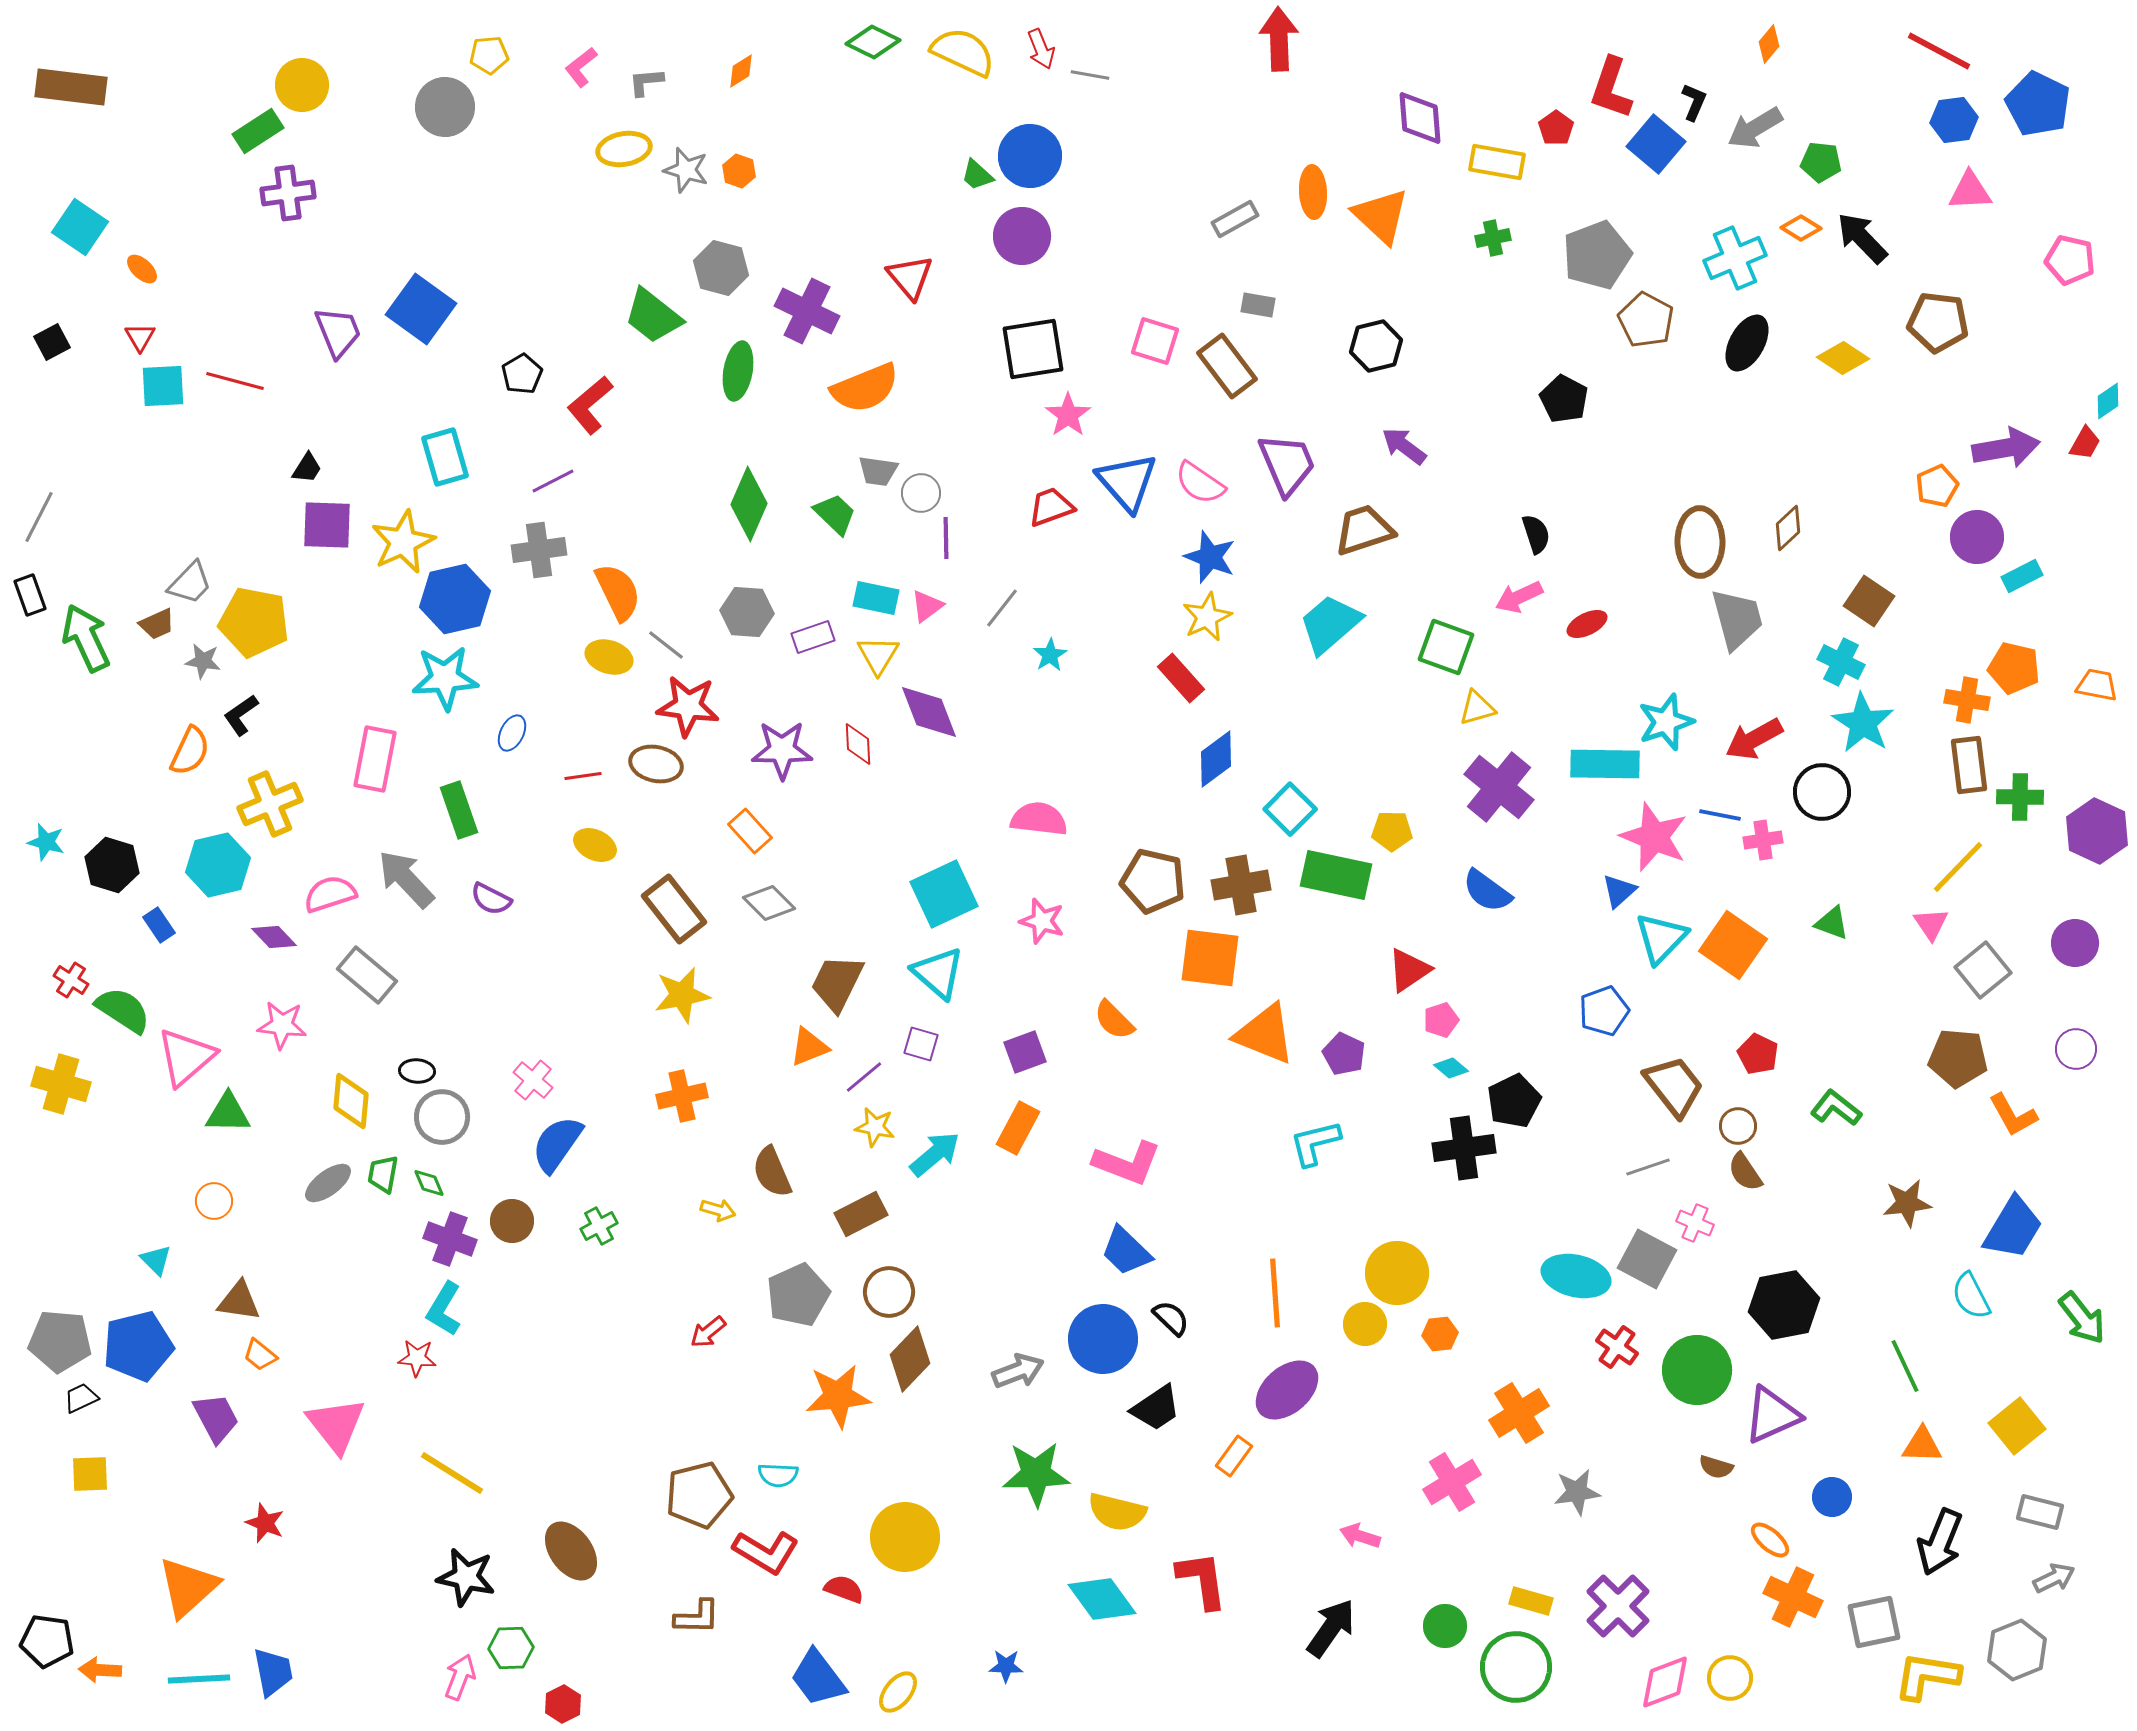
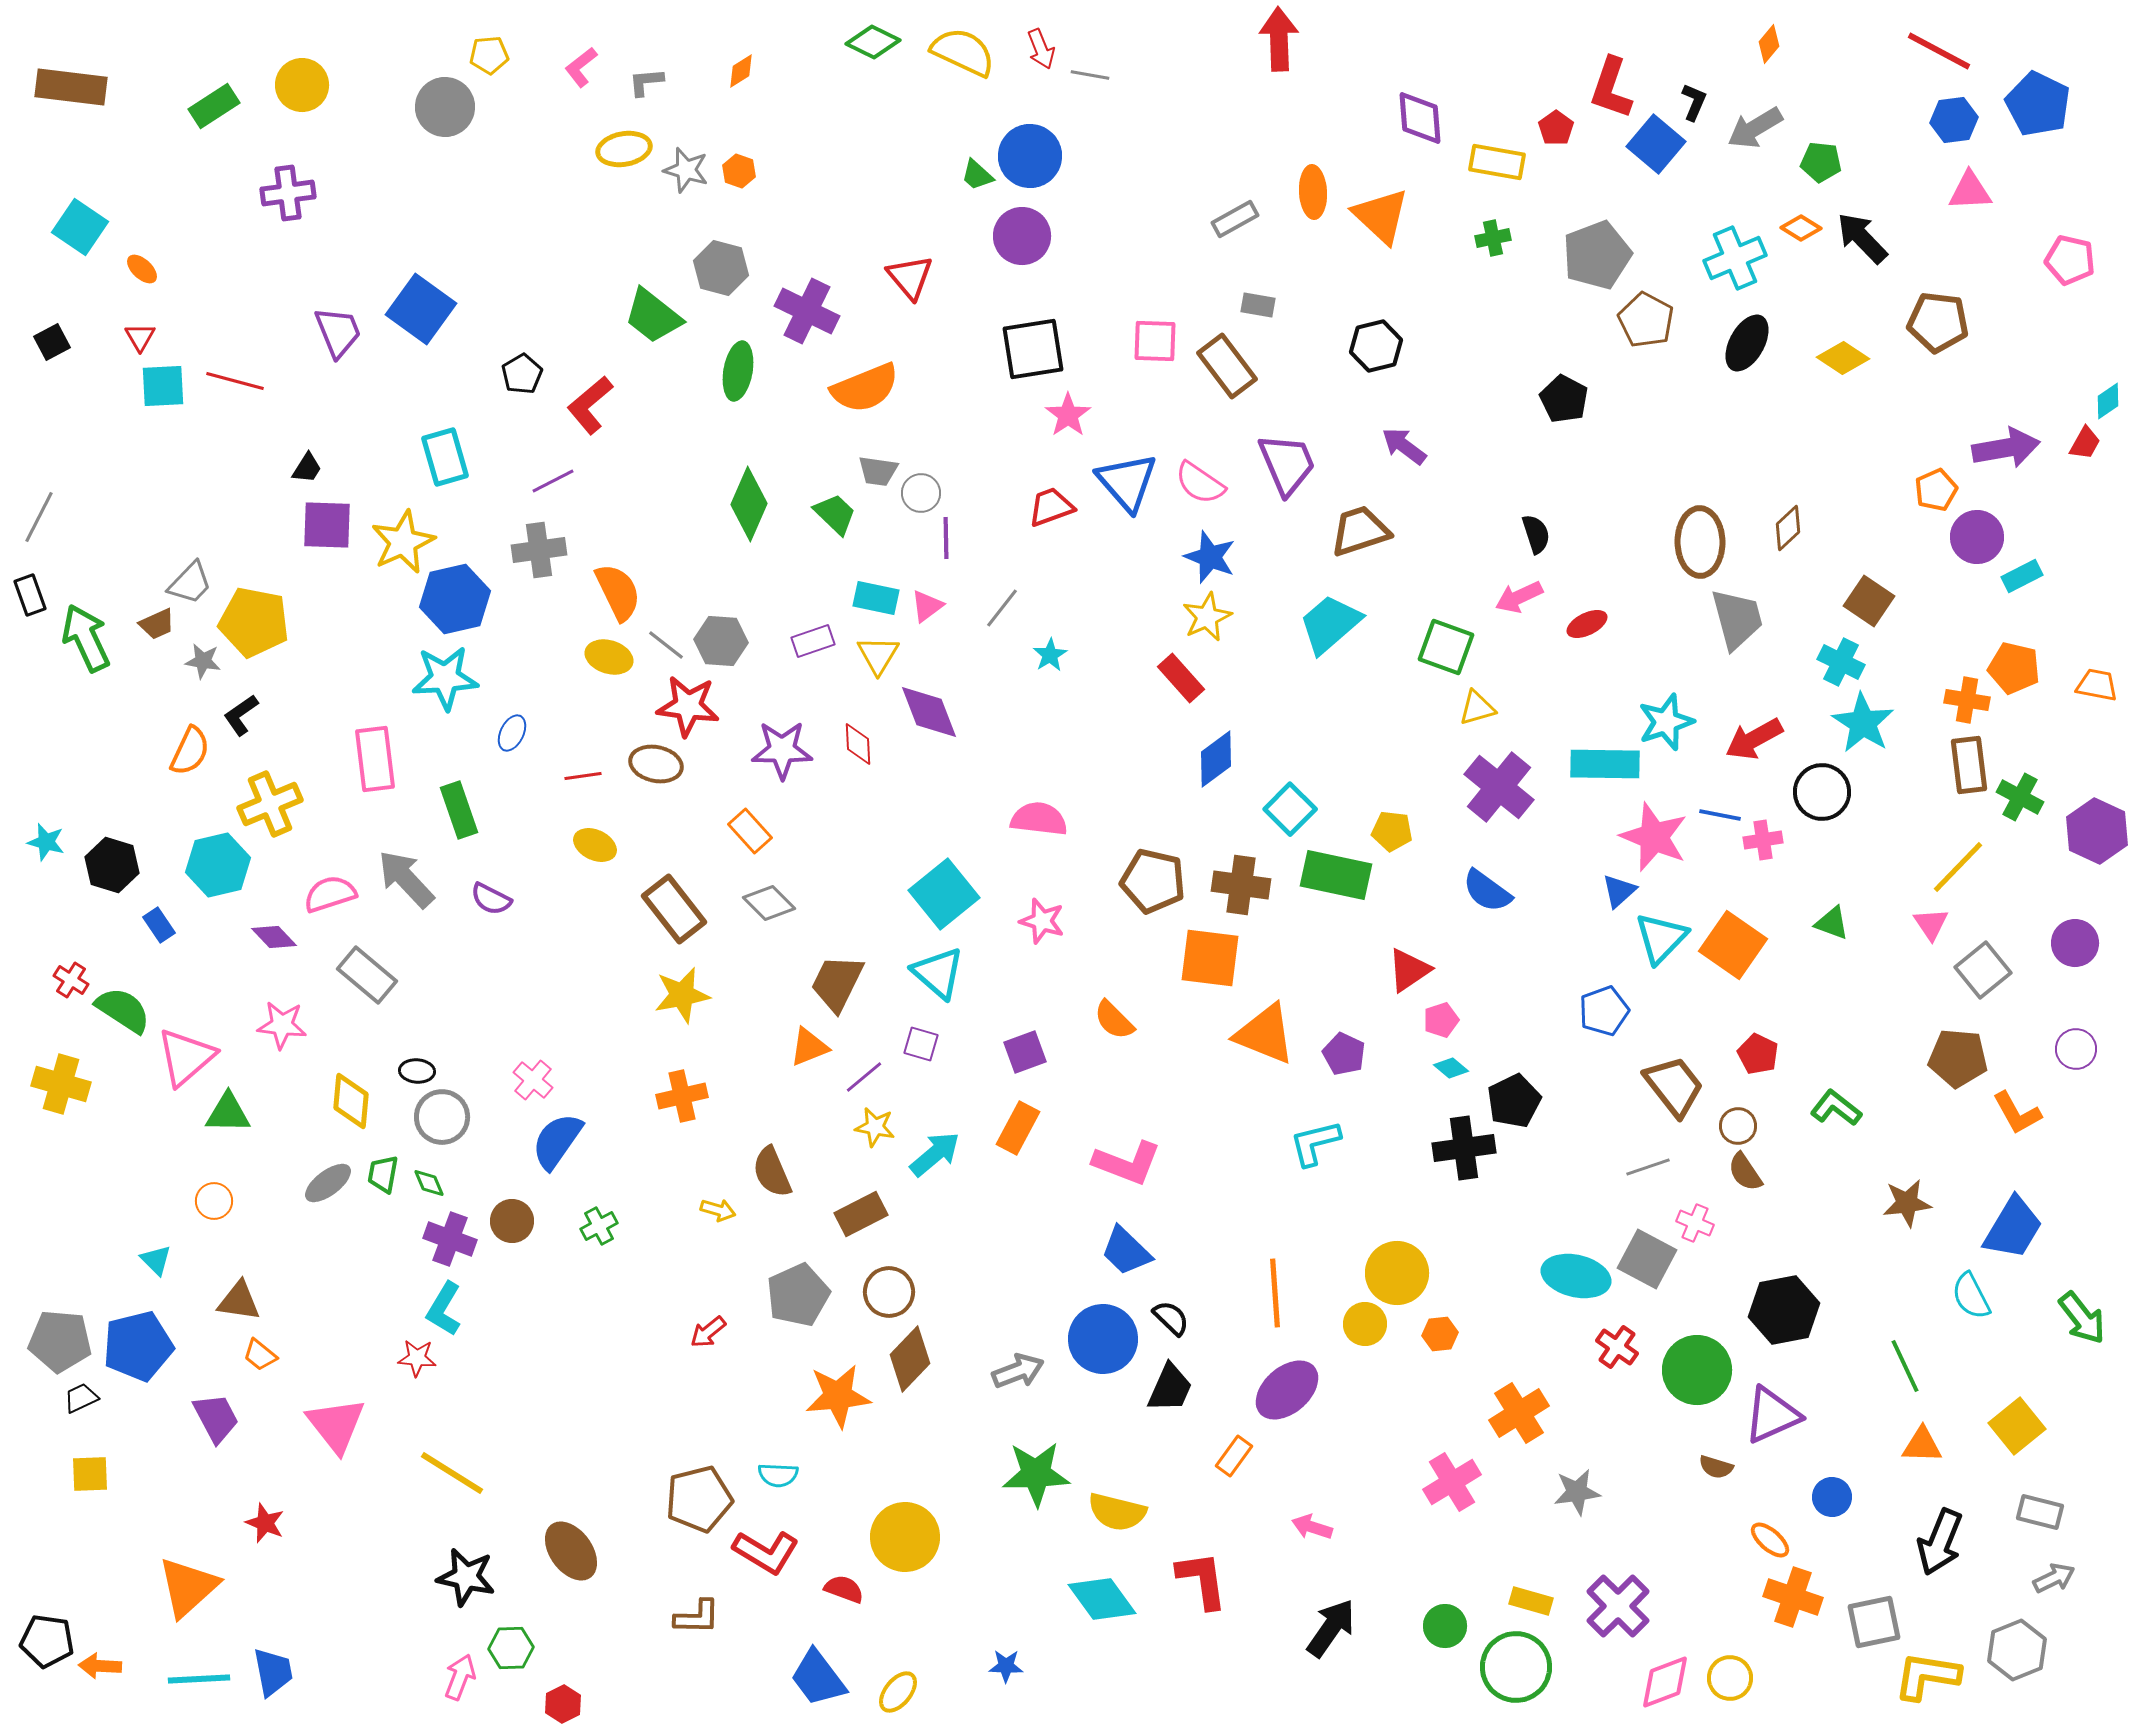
green rectangle at (258, 131): moved 44 px left, 25 px up
pink square at (1155, 341): rotated 15 degrees counterclockwise
orange pentagon at (1937, 486): moved 1 px left, 4 px down
brown trapezoid at (1364, 530): moved 4 px left, 1 px down
gray hexagon at (747, 612): moved 26 px left, 29 px down
purple rectangle at (813, 637): moved 4 px down
pink rectangle at (375, 759): rotated 18 degrees counterclockwise
green cross at (2020, 797): rotated 27 degrees clockwise
yellow pentagon at (1392, 831): rotated 6 degrees clockwise
brown cross at (1241, 885): rotated 18 degrees clockwise
cyan square at (944, 894): rotated 14 degrees counterclockwise
orange L-shape at (2013, 1115): moved 4 px right, 2 px up
blue semicircle at (557, 1144): moved 3 px up
black hexagon at (1784, 1305): moved 5 px down
black trapezoid at (1156, 1408): moved 14 px right, 20 px up; rotated 32 degrees counterclockwise
brown pentagon at (699, 1495): moved 4 px down
pink arrow at (1360, 1536): moved 48 px left, 9 px up
orange cross at (1793, 1597): rotated 6 degrees counterclockwise
orange arrow at (100, 1670): moved 4 px up
